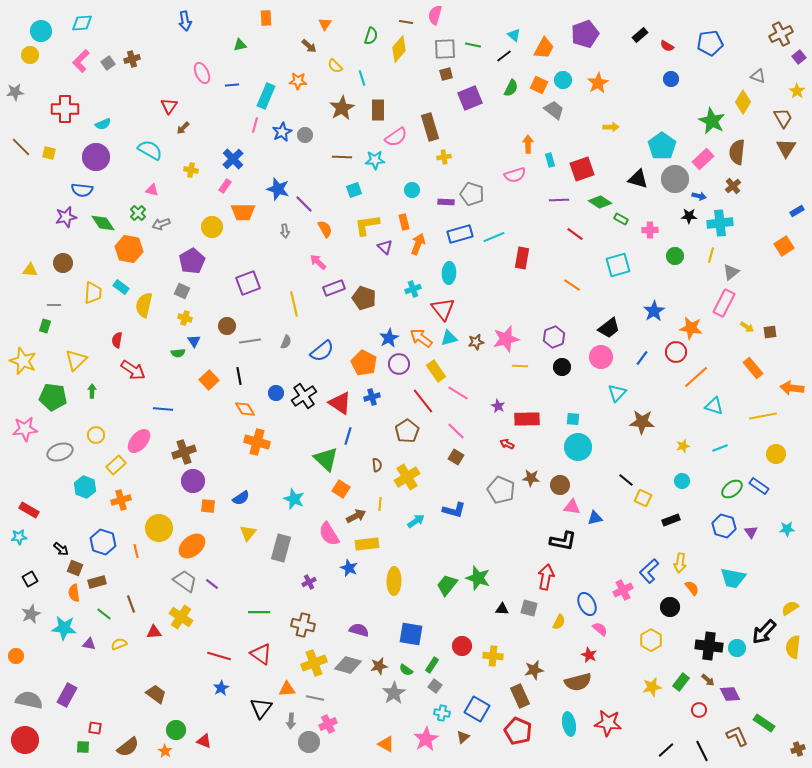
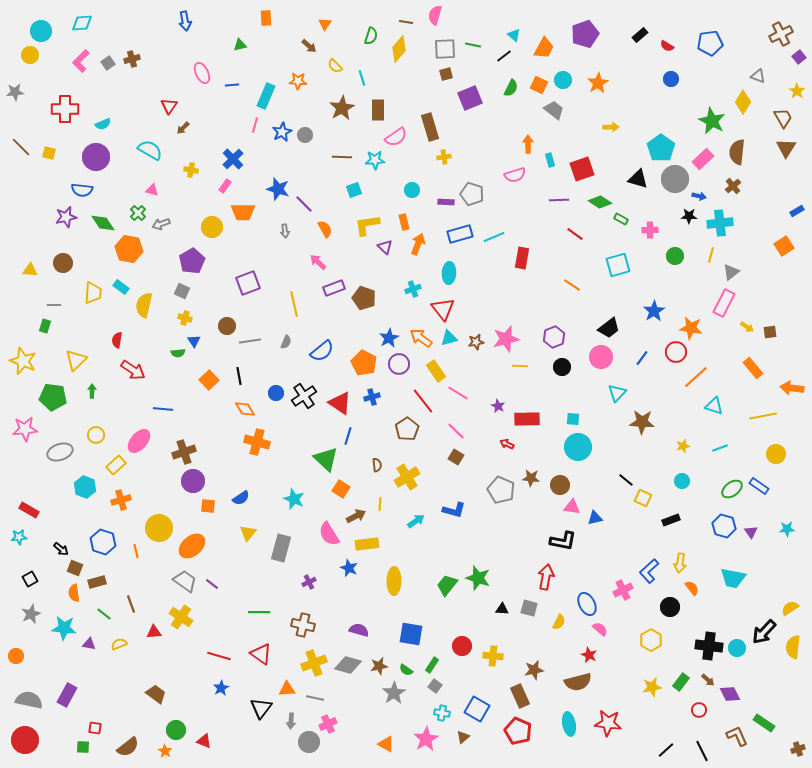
cyan pentagon at (662, 146): moved 1 px left, 2 px down
brown pentagon at (407, 431): moved 2 px up
